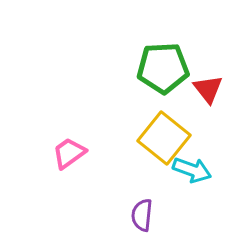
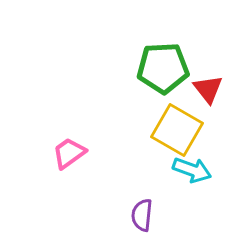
yellow square: moved 13 px right, 8 px up; rotated 9 degrees counterclockwise
